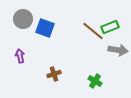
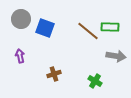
gray circle: moved 2 px left
green rectangle: rotated 24 degrees clockwise
brown line: moved 5 px left
gray arrow: moved 2 px left, 6 px down
